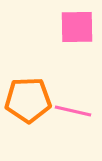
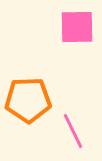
pink line: moved 20 px down; rotated 51 degrees clockwise
